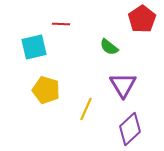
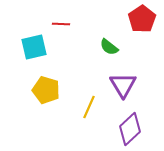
yellow line: moved 3 px right, 2 px up
